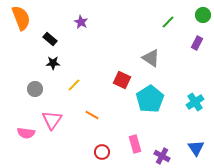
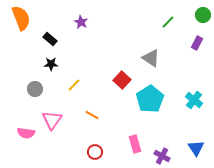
black star: moved 2 px left, 1 px down
red square: rotated 18 degrees clockwise
cyan cross: moved 1 px left, 2 px up; rotated 18 degrees counterclockwise
red circle: moved 7 px left
